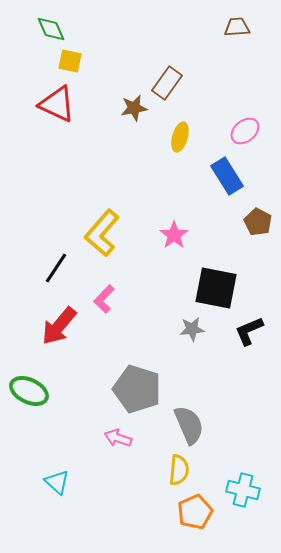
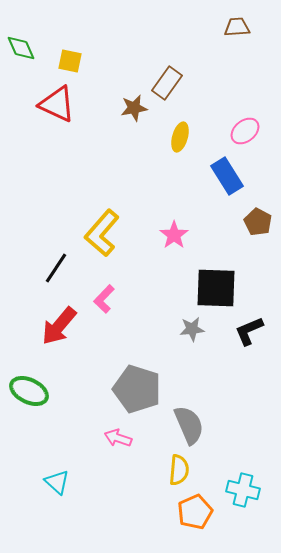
green diamond: moved 30 px left, 19 px down
black square: rotated 9 degrees counterclockwise
